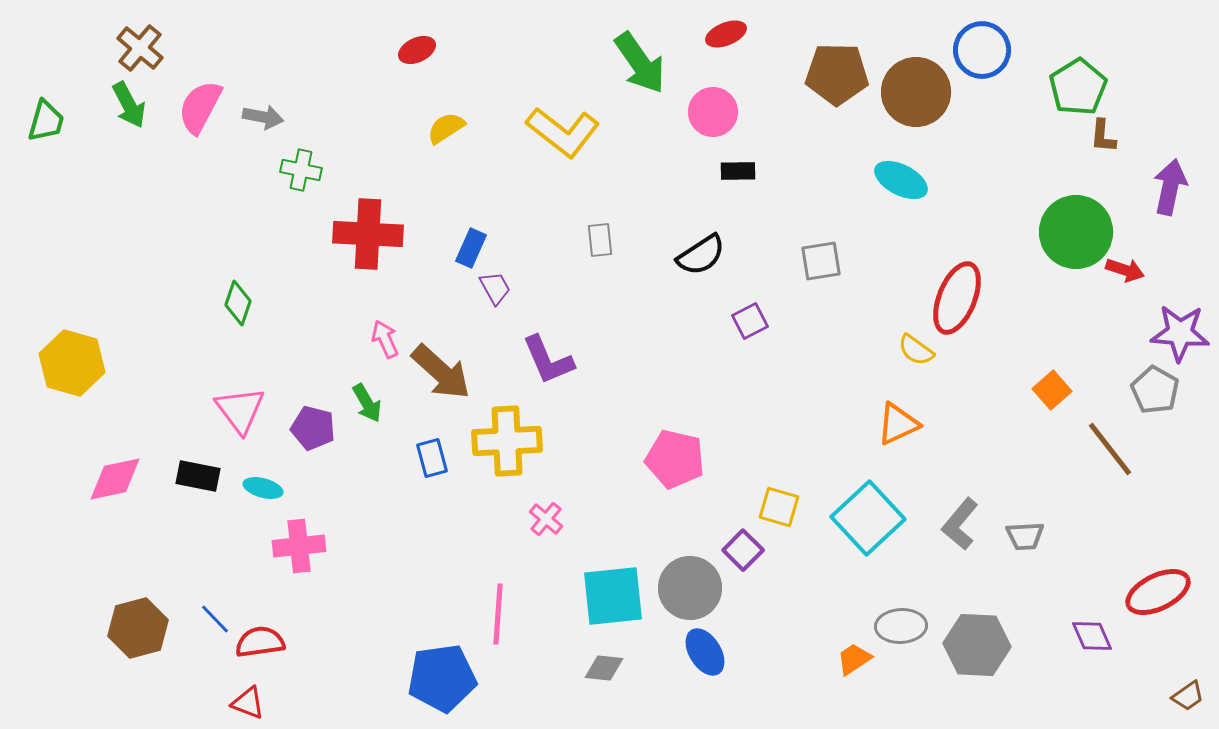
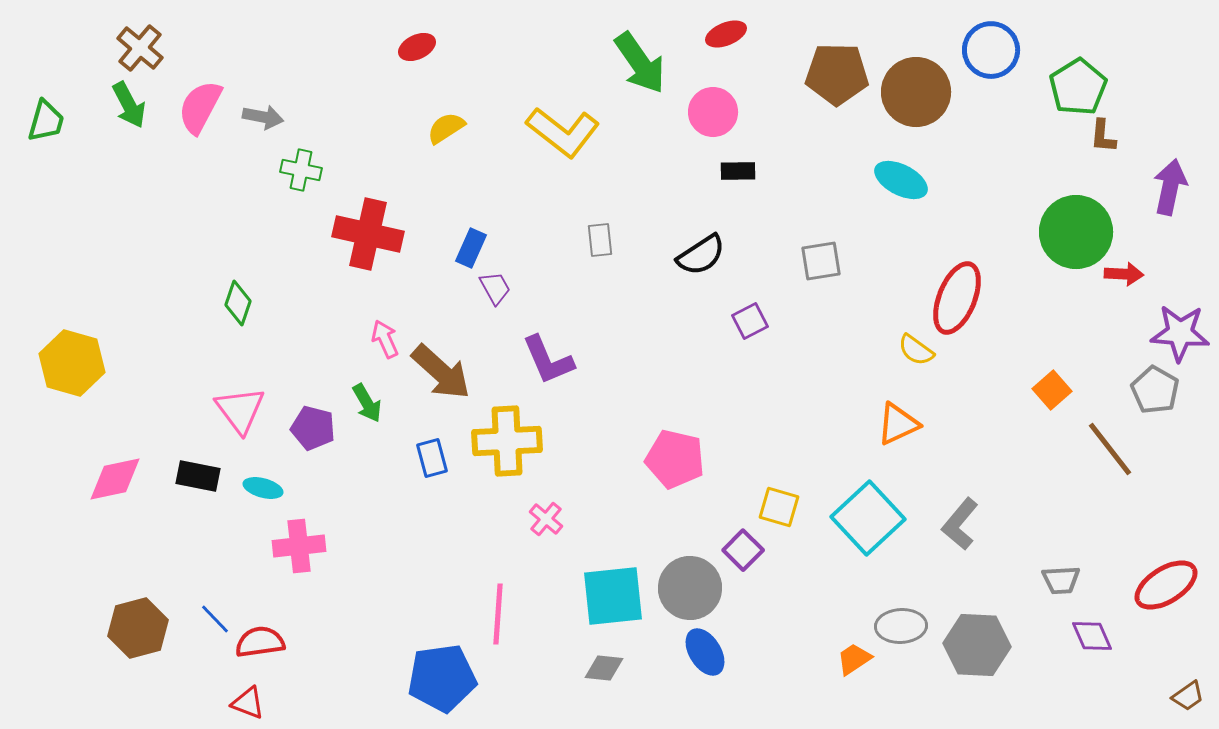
red ellipse at (417, 50): moved 3 px up
blue circle at (982, 50): moved 9 px right
red cross at (368, 234): rotated 10 degrees clockwise
red arrow at (1125, 270): moved 1 px left, 4 px down; rotated 15 degrees counterclockwise
gray trapezoid at (1025, 536): moved 36 px right, 44 px down
red ellipse at (1158, 592): moved 8 px right, 7 px up; rotated 6 degrees counterclockwise
